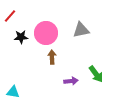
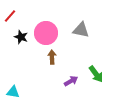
gray triangle: rotated 24 degrees clockwise
black star: rotated 24 degrees clockwise
purple arrow: rotated 24 degrees counterclockwise
